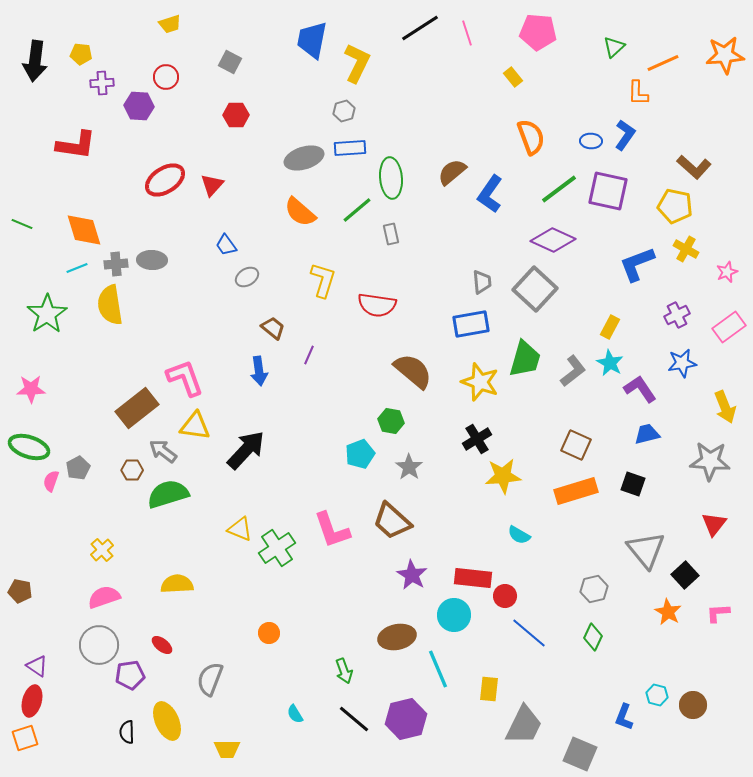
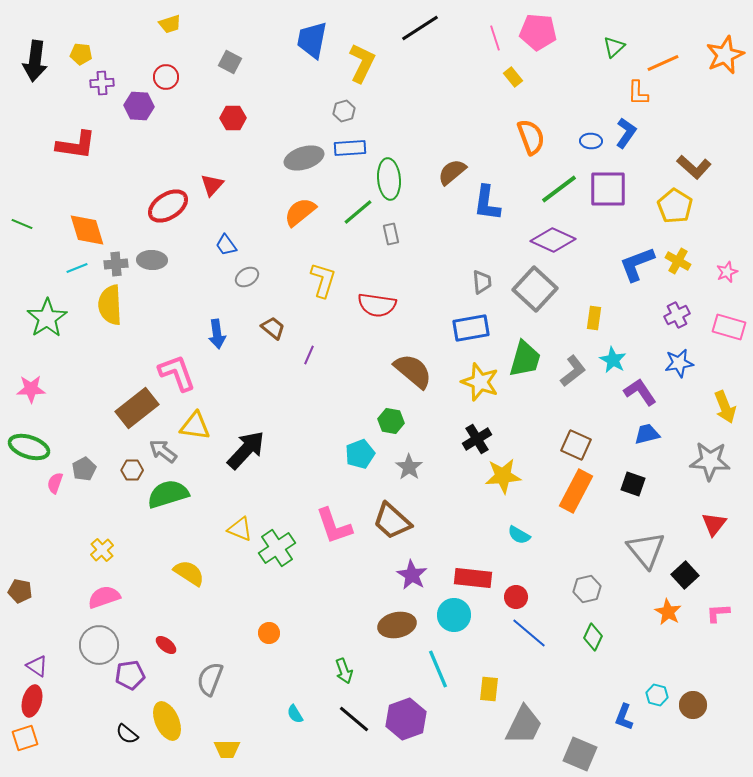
pink line at (467, 33): moved 28 px right, 5 px down
orange star at (725, 55): rotated 18 degrees counterclockwise
yellow L-shape at (357, 63): moved 5 px right
red hexagon at (236, 115): moved 3 px left, 3 px down
blue L-shape at (625, 135): moved 1 px right, 2 px up
green ellipse at (391, 178): moved 2 px left, 1 px down
red ellipse at (165, 180): moved 3 px right, 26 px down
purple square at (608, 191): moved 2 px up; rotated 12 degrees counterclockwise
blue L-shape at (490, 194): moved 3 px left, 9 px down; rotated 27 degrees counterclockwise
yellow pentagon at (675, 206): rotated 20 degrees clockwise
green line at (357, 210): moved 1 px right, 2 px down
orange semicircle at (300, 212): rotated 100 degrees clockwise
orange diamond at (84, 230): moved 3 px right
yellow cross at (686, 249): moved 8 px left, 12 px down
yellow semicircle at (110, 305): rotated 6 degrees clockwise
green star at (47, 314): moved 4 px down
blue rectangle at (471, 324): moved 4 px down
yellow rectangle at (610, 327): moved 16 px left, 9 px up; rotated 20 degrees counterclockwise
pink rectangle at (729, 327): rotated 52 degrees clockwise
cyan star at (610, 363): moved 3 px right, 3 px up
blue star at (682, 363): moved 3 px left
blue arrow at (259, 371): moved 42 px left, 37 px up
pink L-shape at (185, 378): moved 8 px left, 5 px up
purple L-shape at (640, 389): moved 3 px down
gray pentagon at (78, 468): moved 6 px right, 1 px down
pink semicircle at (51, 481): moved 4 px right, 2 px down
orange rectangle at (576, 491): rotated 45 degrees counterclockwise
pink L-shape at (332, 530): moved 2 px right, 4 px up
yellow semicircle at (177, 584): moved 12 px right, 11 px up; rotated 36 degrees clockwise
gray hexagon at (594, 589): moved 7 px left
red circle at (505, 596): moved 11 px right, 1 px down
brown ellipse at (397, 637): moved 12 px up
red ellipse at (162, 645): moved 4 px right
purple hexagon at (406, 719): rotated 6 degrees counterclockwise
black semicircle at (127, 732): moved 2 px down; rotated 50 degrees counterclockwise
